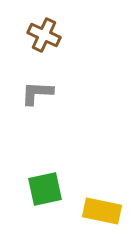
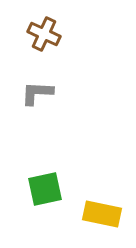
brown cross: moved 1 px up
yellow rectangle: moved 3 px down
